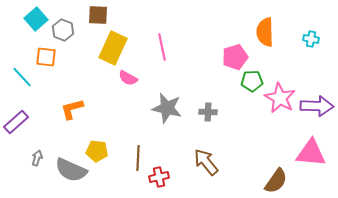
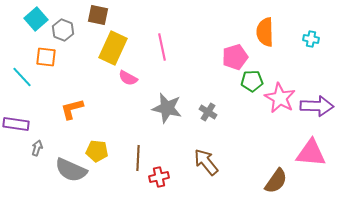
brown square: rotated 10 degrees clockwise
gray cross: rotated 30 degrees clockwise
purple rectangle: moved 2 px down; rotated 50 degrees clockwise
gray arrow: moved 10 px up
